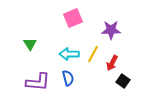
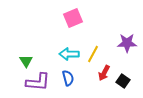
purple star: moved 16 px right, 13 px down
green triangle: moved 4 px left, 17 px down
red arrow: moved 8 px left, 10 px down
